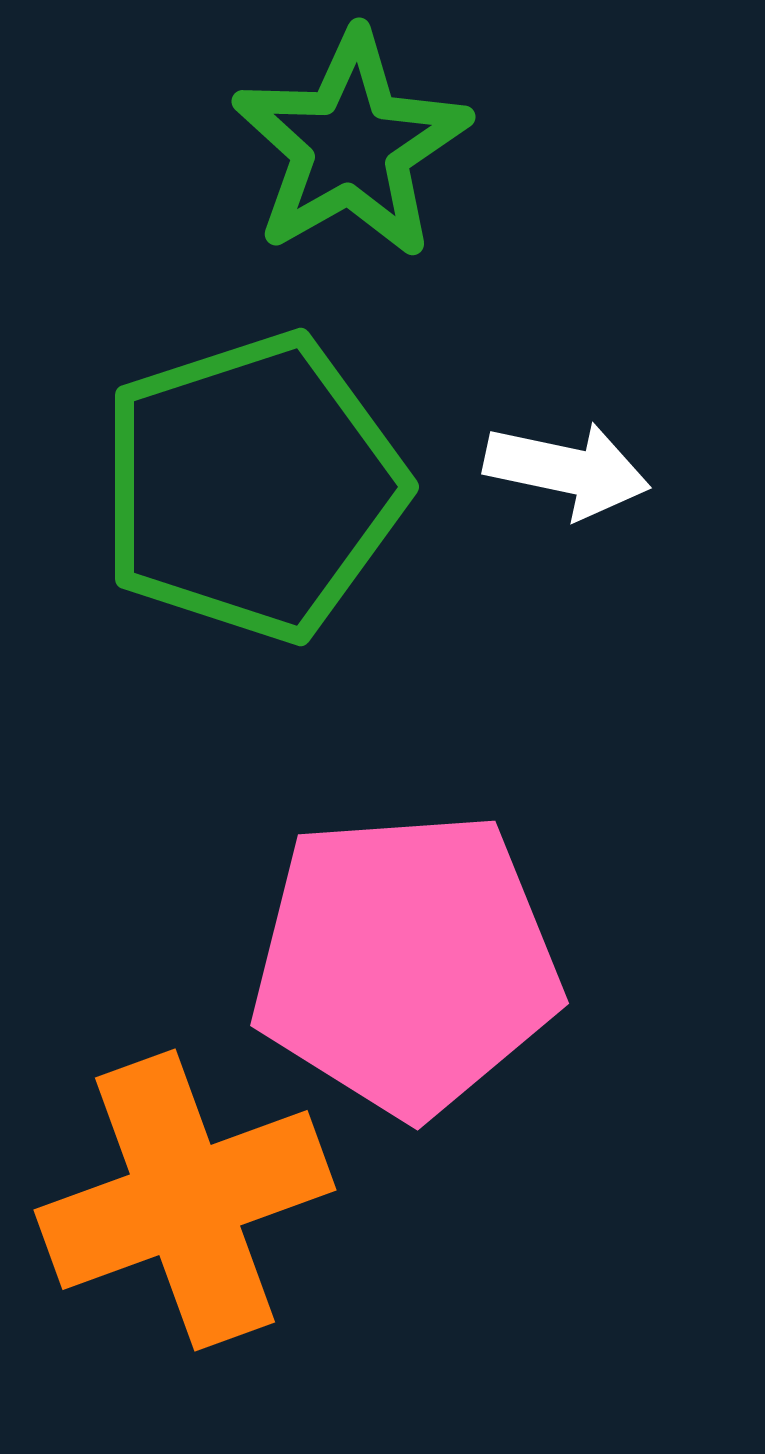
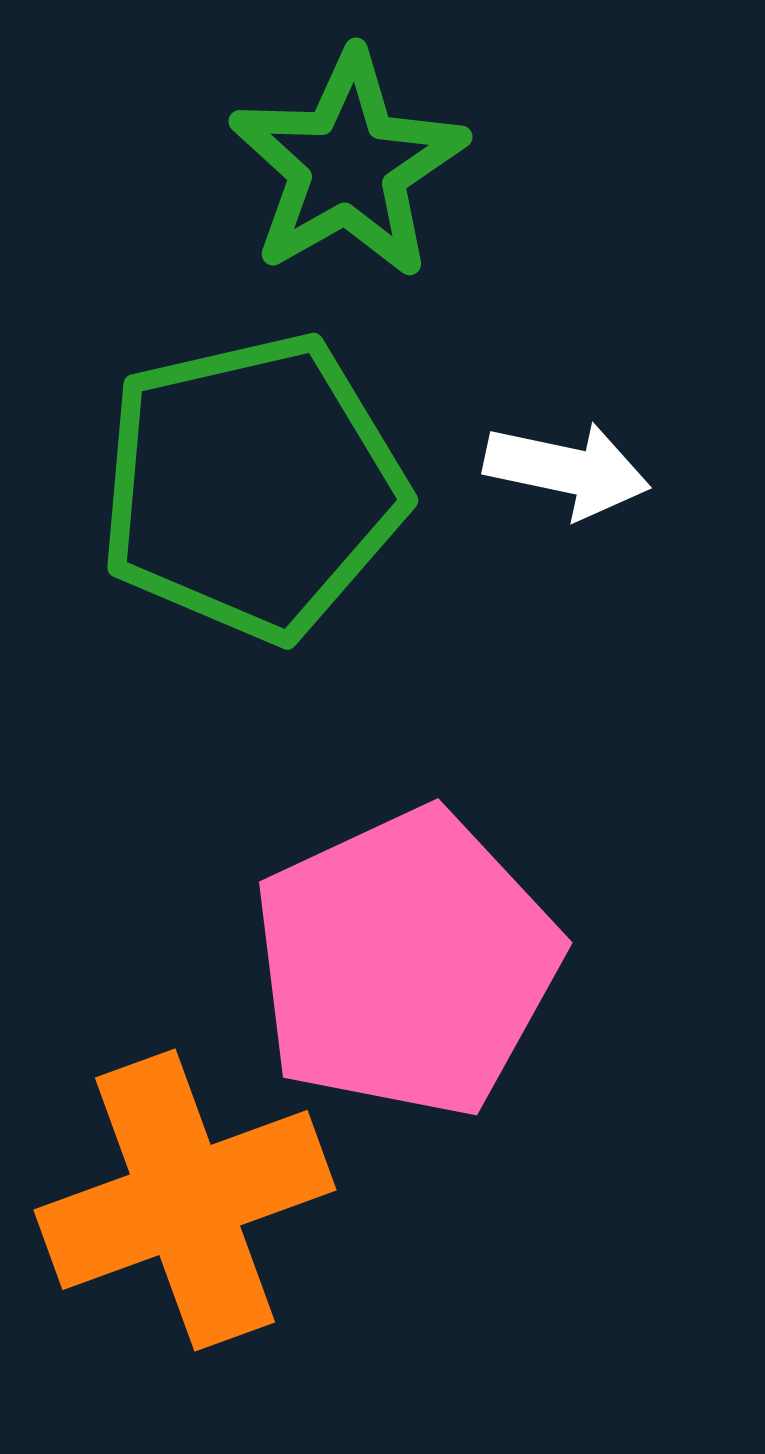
green star: moved 3 px left, 20 px down
green pentagon: rotated 5 degrees clockwise
pink pentagon: rotated 21 degrees counterclockwise
